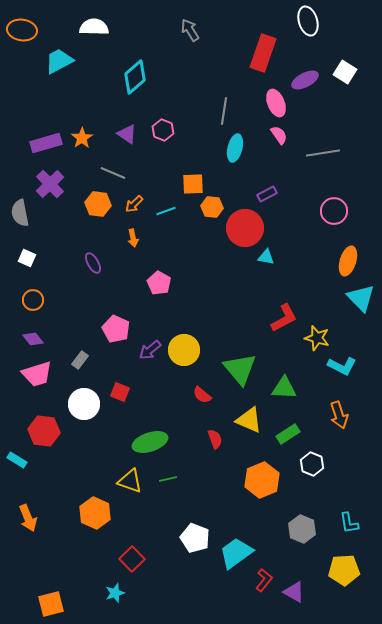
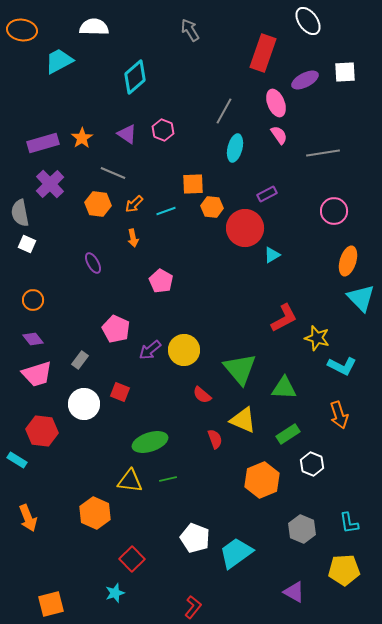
white ellipse at (308, 21): rotated 20 degrees counterclockwise
white square at (345, 72): rotated 35 degrees counterclockwise
gray line at (224, 111): rotated 20 degrees clockwise
purple rectangle at (46, 143): moved 3 px left
cyan triangle at (266, 257): moved 6 px right, 2 px up; rotated 42 degrees counterclockwise
white square at (27, 258): moved 14 px up
pink pentagon at (159, 283): moved 2 px right, 2 px up
yellow triangle at (249, 420): moved 6 px left
red hexagon at (44, 431): moved 2 px left
yellow triangle at (130, 481): rotated 12 degrees counterclockwise
red L-shape at (264, 580): moved 71 px left, 27 px down
